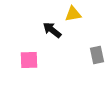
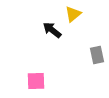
yellow triangle: rotated 30 degrees counterclockwise
pink square: moved 7 px right, 21 px down
